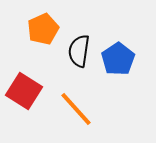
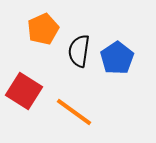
blue pentagon: moved 1 px left, 1 px up
orange line: moved 2 px left, 3 px down; rotated 12 degrees counterclockwise
